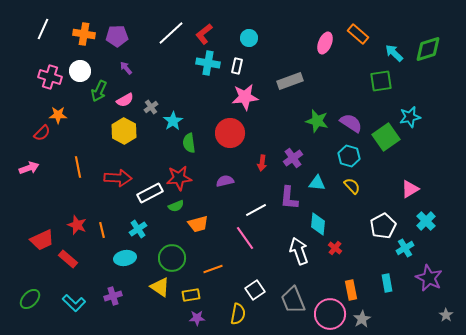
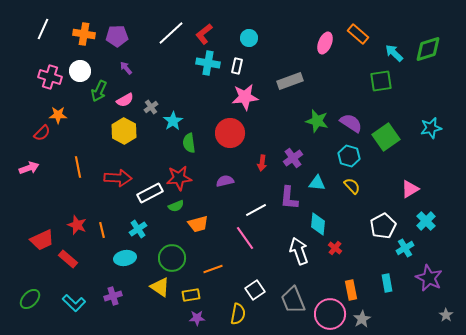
cyan star at (410, 117): moved 21 px right, 11 px down
